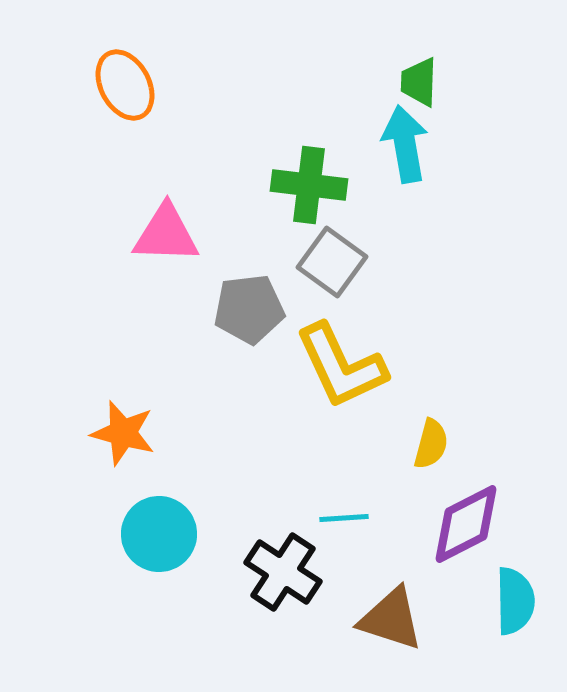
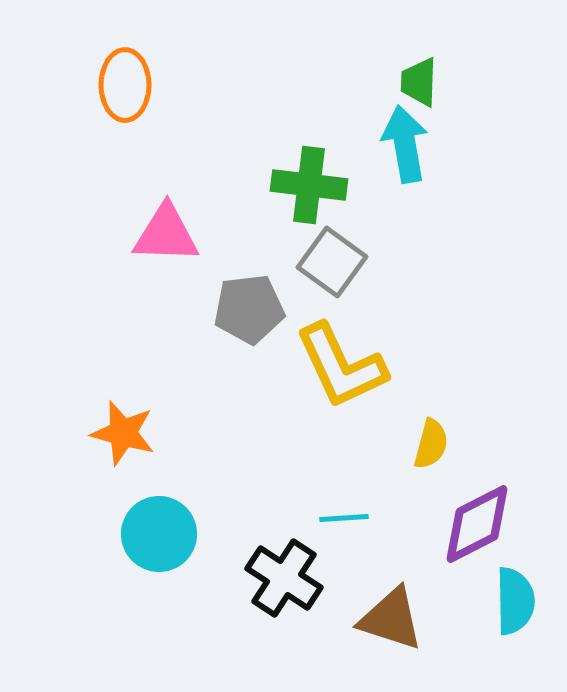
orange ellipse: rotated 28 degrees clockwise
purple diamond: moved 11 px right
black cross: moved 1 px right, 6 px down
